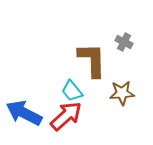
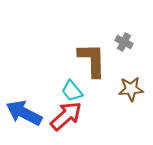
brown star: moved 9 px right, 4 px up
